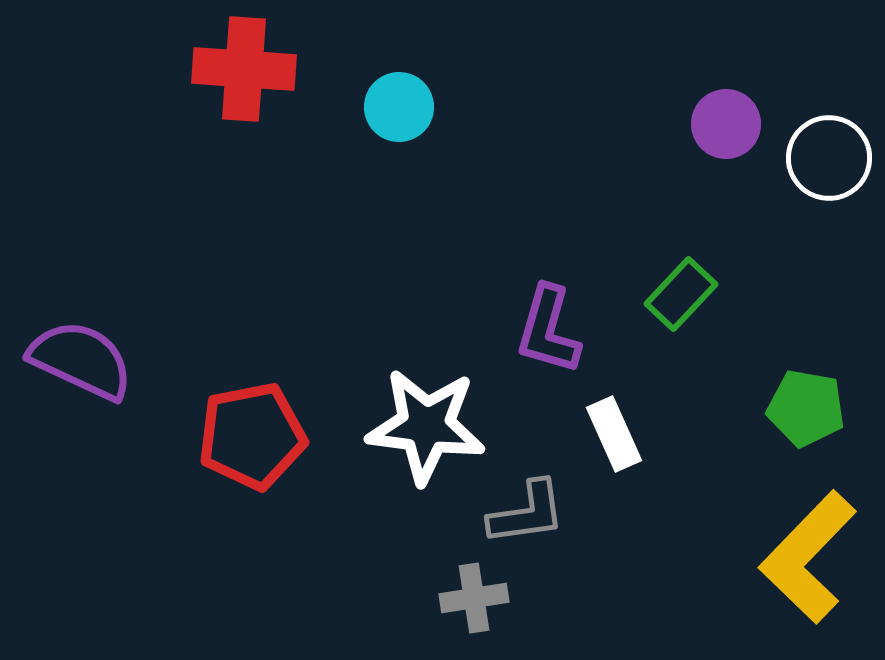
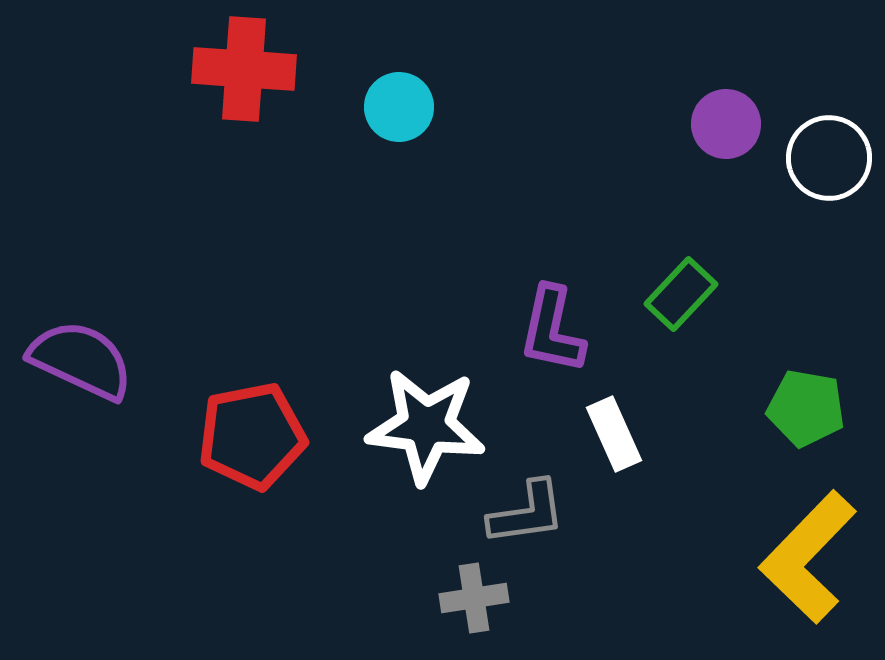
purple L-shape: moved 4 px right; rotated 4 degrees counterclockwise
